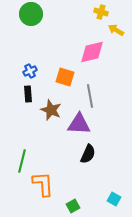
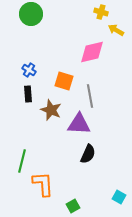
blue cross: moved 1 px left, 1 px up; rotated 32 degrees counterclockwise
orange square: moved 1 px left, 4 px down
cyan square: moved 5 px right, 2 px up
